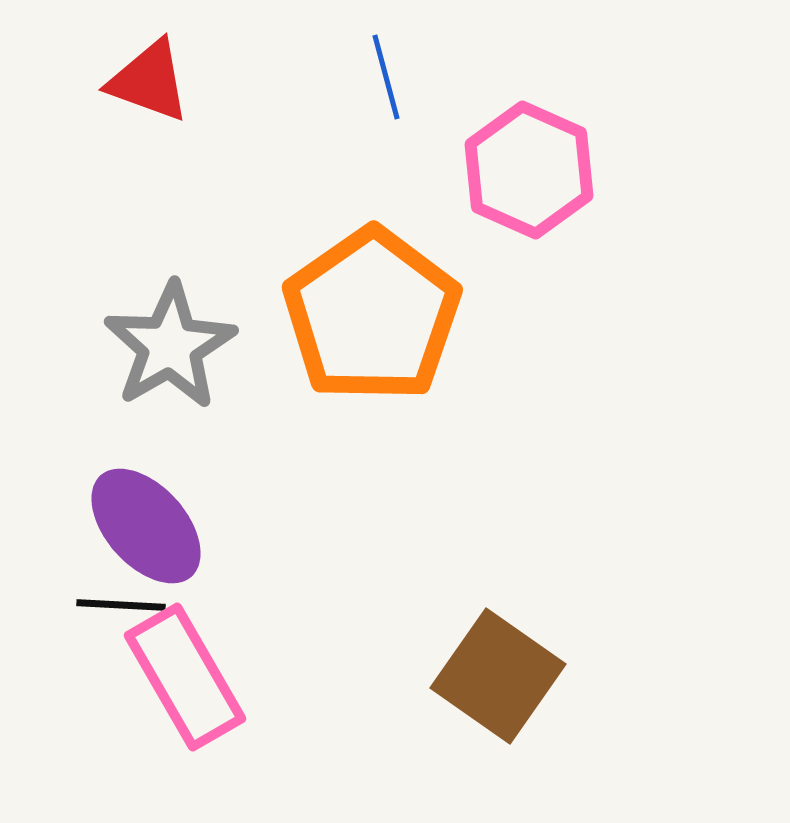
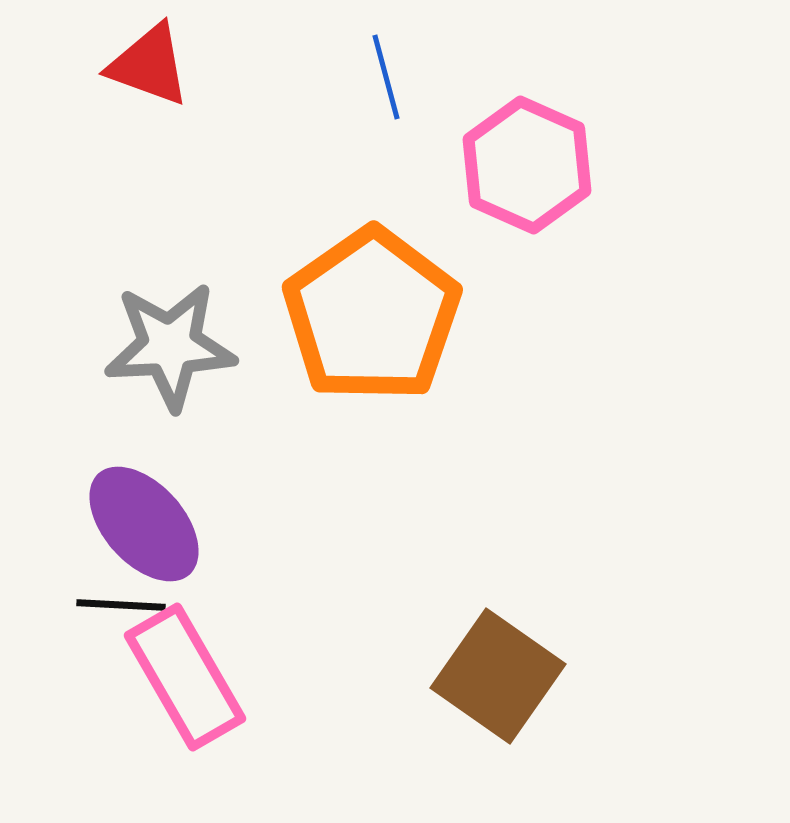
red triangle: moved 16 px up
pink hexagon: moved 2 px left, 5 px up
gray star: rotated 27 degrees clockwise
purple ellipse: moved 2 px left, 2 px up
